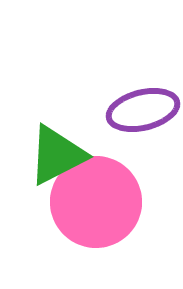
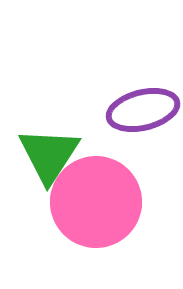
green triangle: moved 8 px left; rotated 30 degrees counterclockwise
